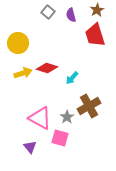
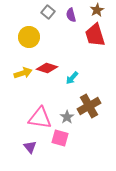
yellow circle: moved 11 px right, 6 px up
pink triangle: rotated 20 degrees counterclockwise
